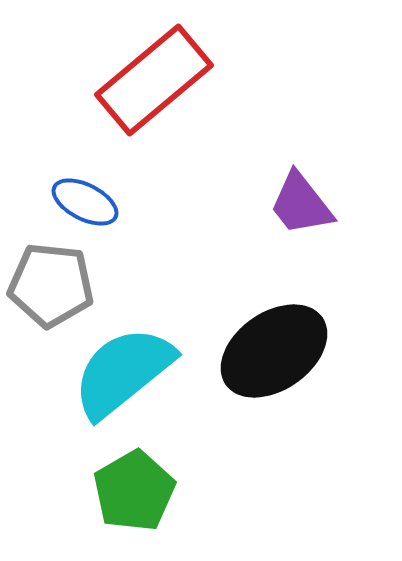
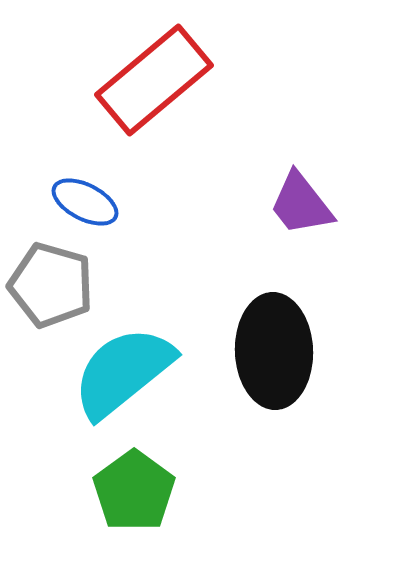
gray pentagon: rotated 10 degrees clockwise
black ellipse: rotated 57 degrees counterclockwise
green pentagon: rotated 6 degrees counterclockwise
